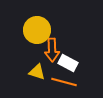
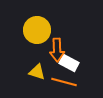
orange arrow: moved 5 px right
white rectangle: moved 1 px right
